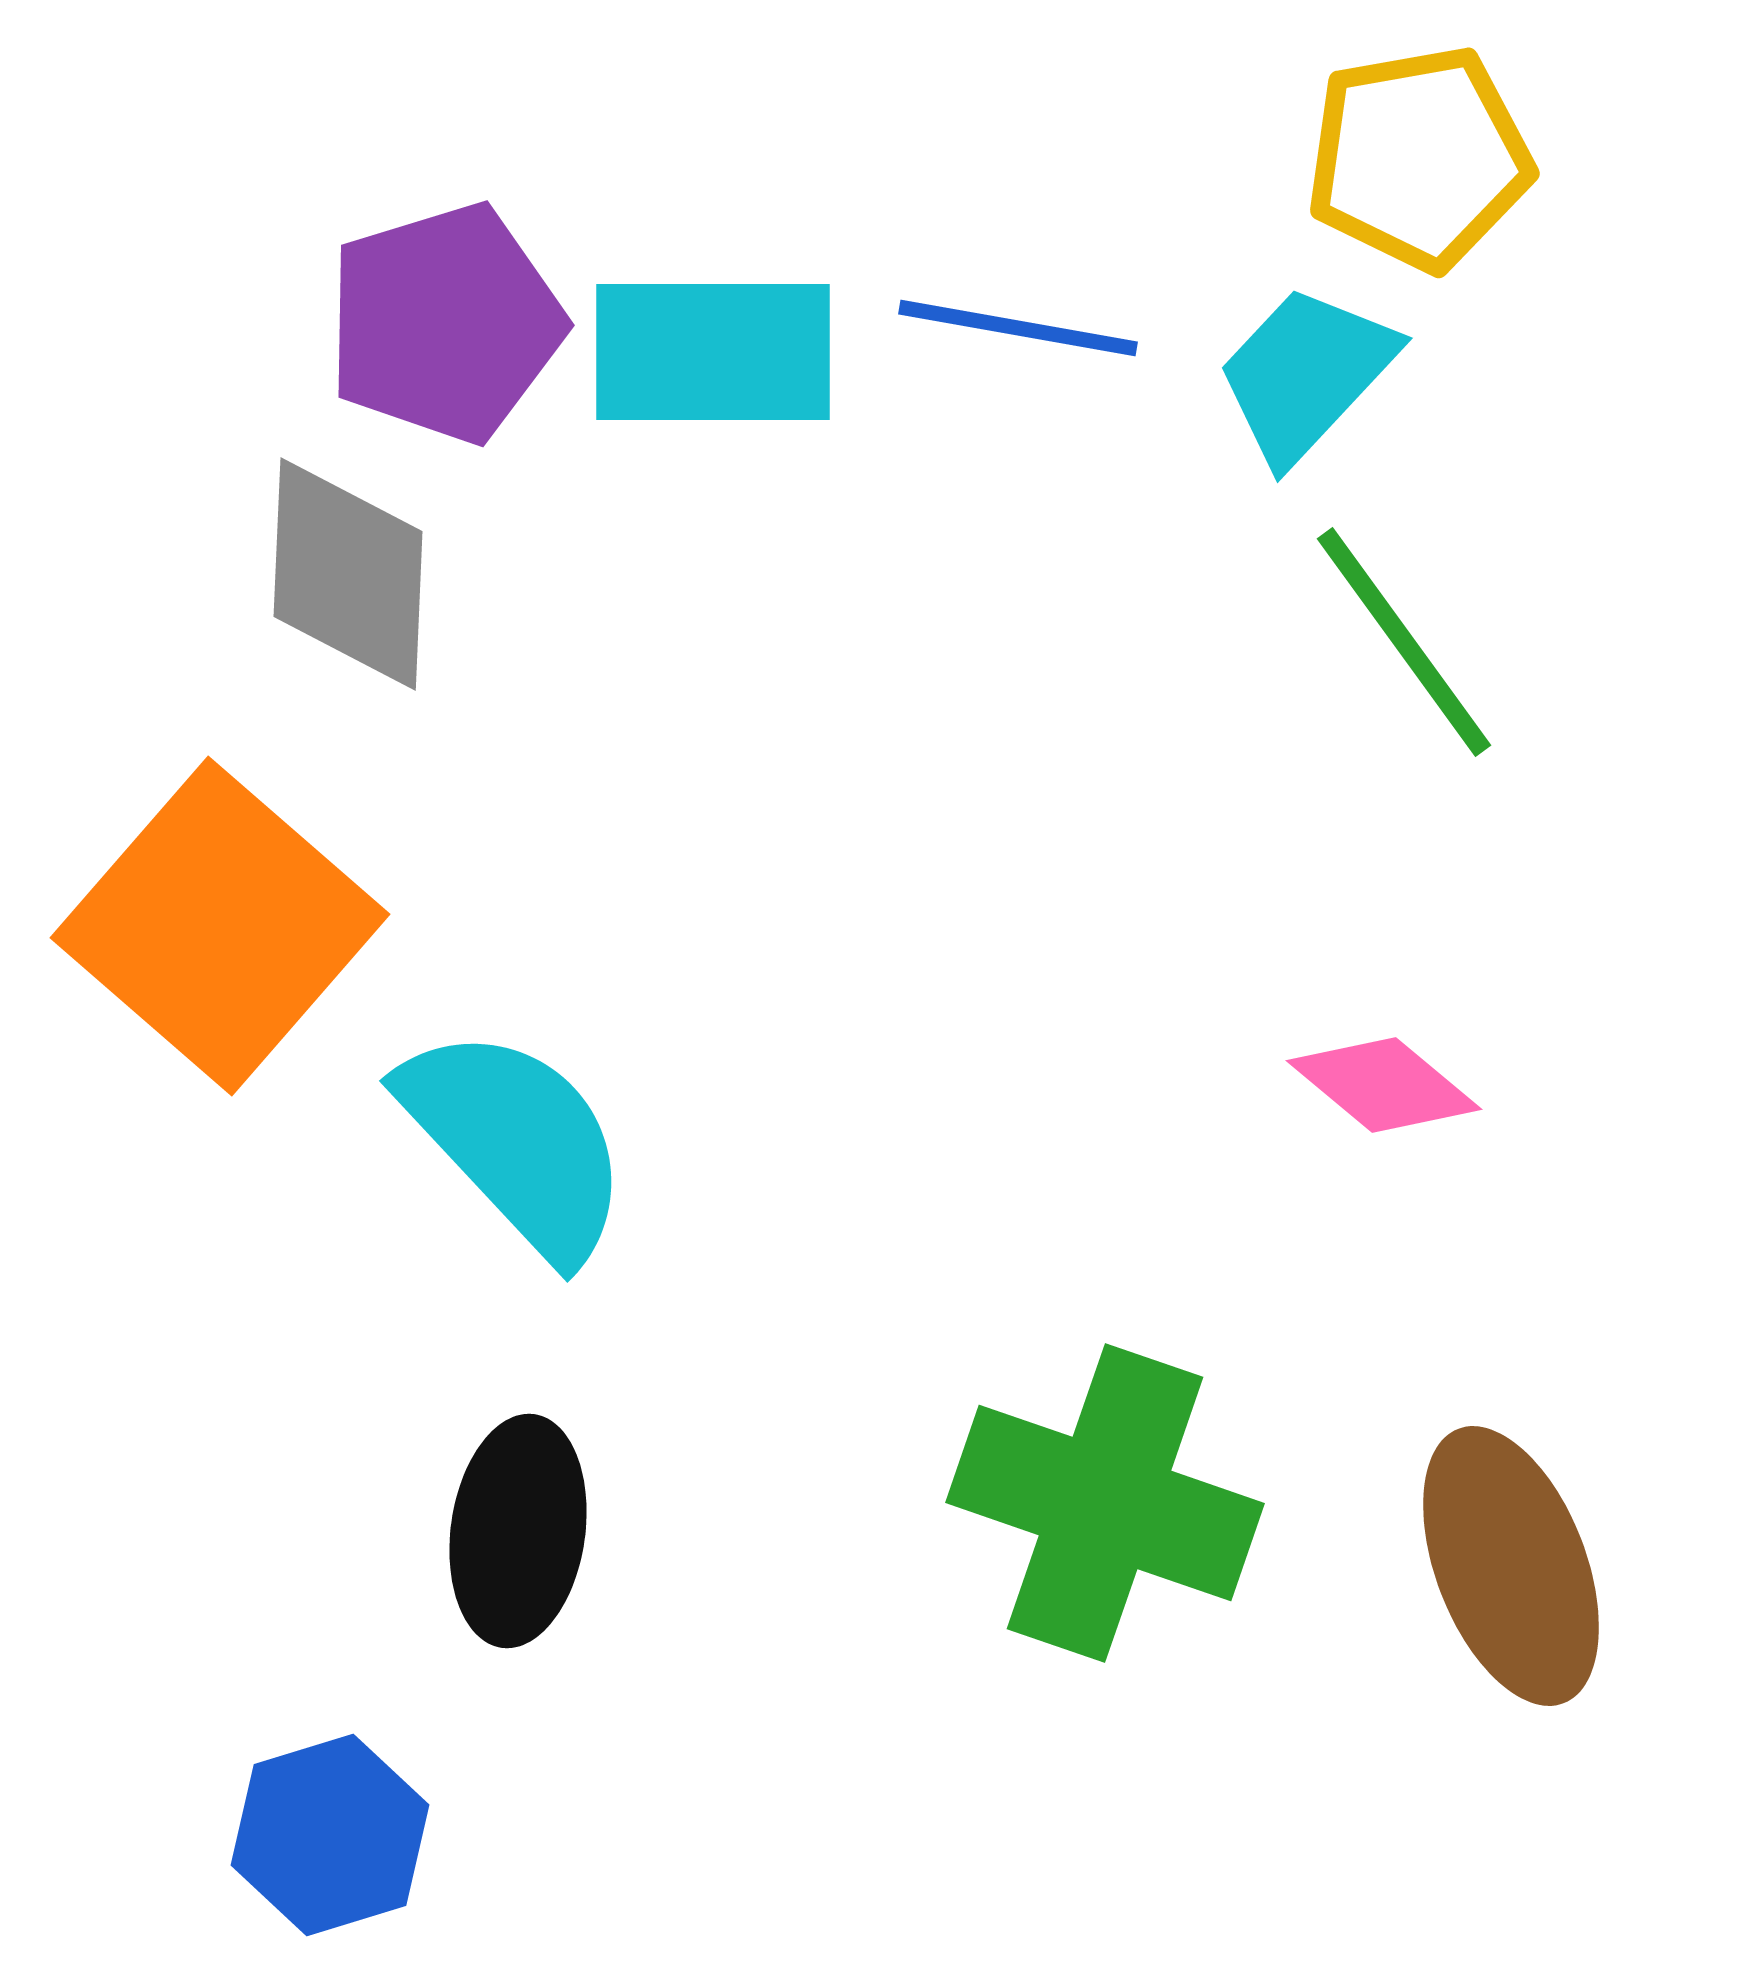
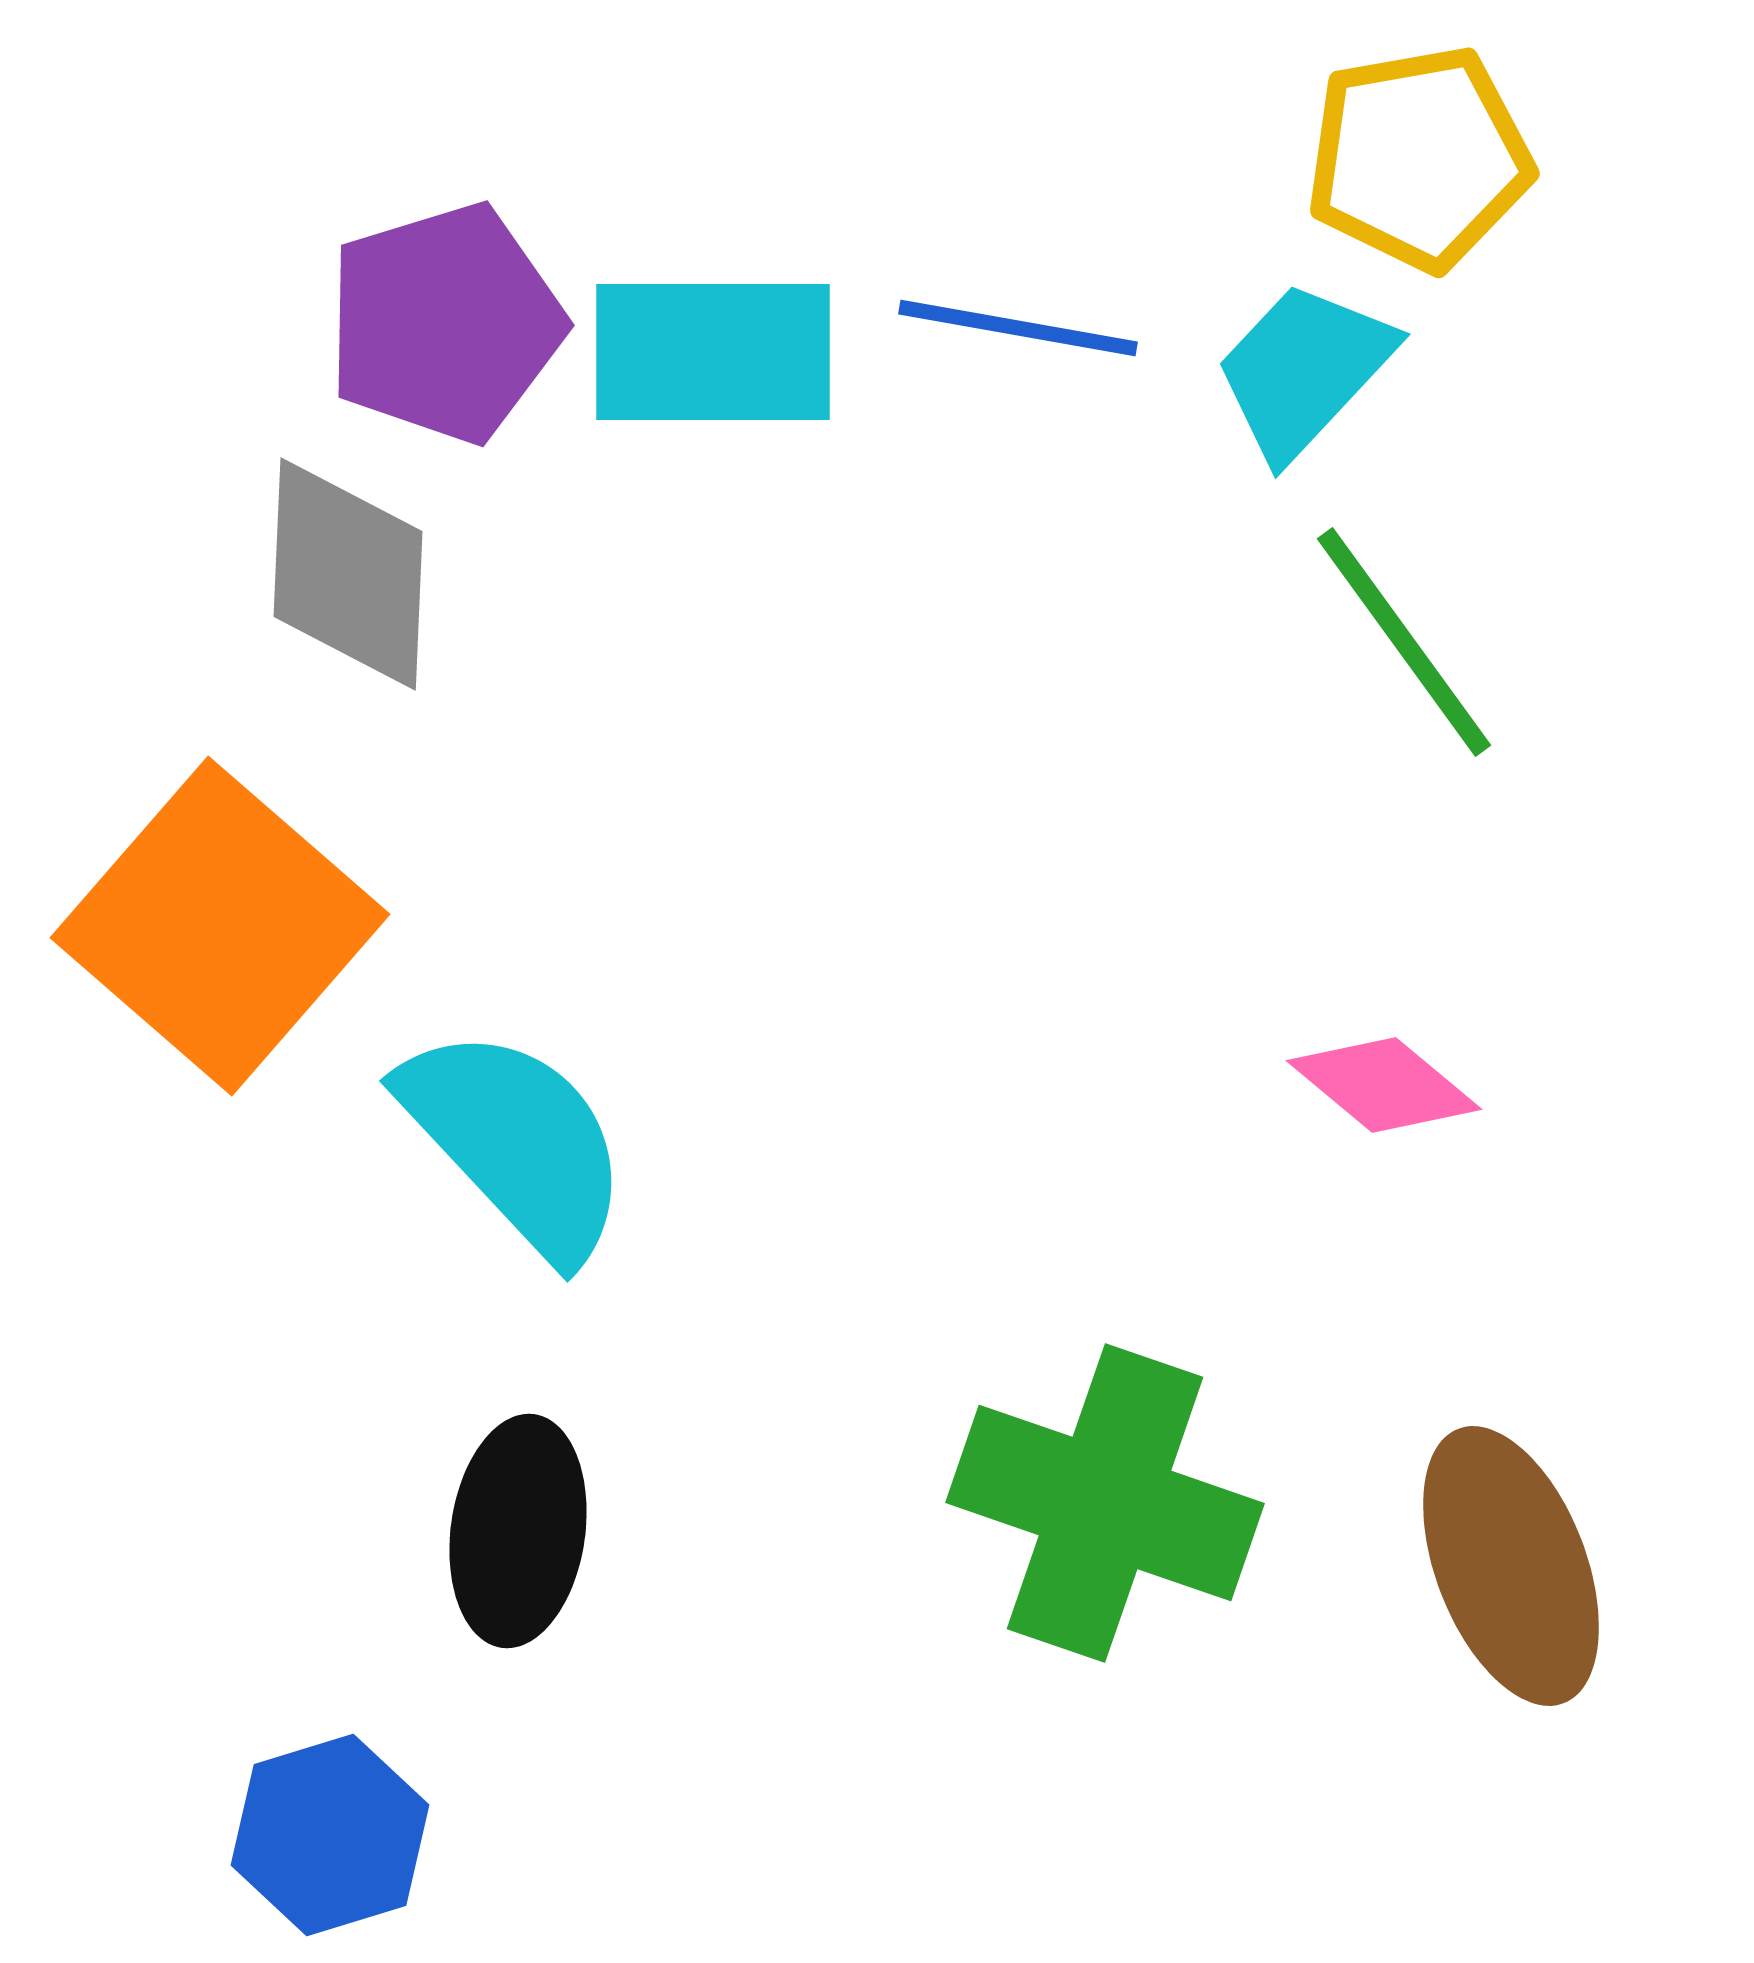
cyan trapezoid: moved 2 px left, 4 px up
